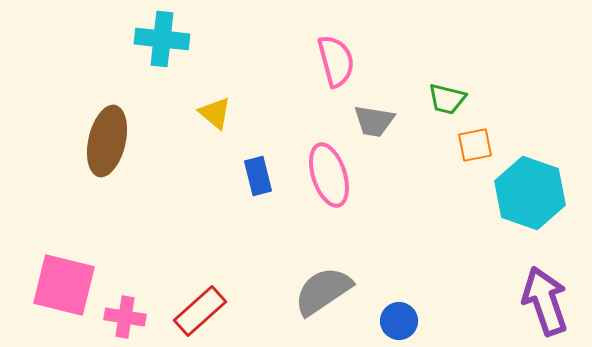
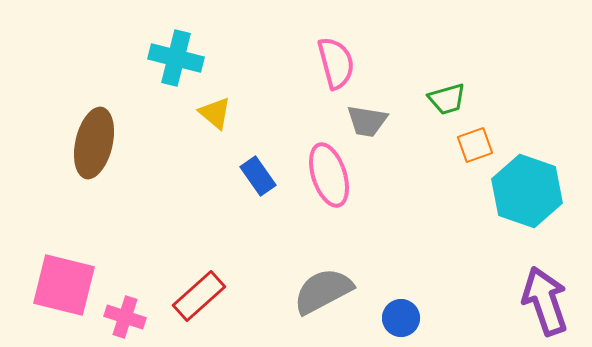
cyan cross: moved 14 px right, 19 px down; rotated 8 degrees clockwise
pink semicircle: moved 2 px down
green trapezoid: rotated 30 degrees counterclockwise
gray trapezoid: moved 7 px left
brown ellipse: moved 13 px left, 2 px down
orange square: rotated 9 degrees counterclockwise
blue rectangle: rotated 21 degrees counterclockwise
cyan hexagon: moved 3 px left, 2 px up
gray semicircle: rotated 6 degrees clockwise
red rectangle: moved 1 px left, 15 px up
pink cross: rotated 9 degrees clockwise
blue circle: moved 2 px right, 3 px up
